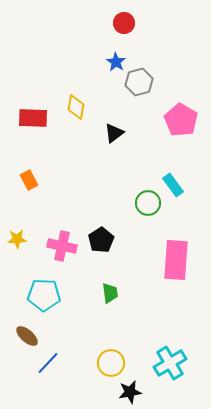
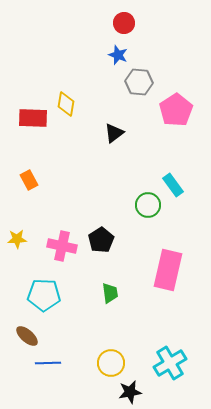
blue star: moved 2 px right, 7 px up; rotated 12 degrees counterclockwise
gray hexagon: rotated 20 degrees clockwise
yellow diamond: moved 10 px left, 3 px up
pink pentagon: moved 5 px left, 10 px up; rotated 8 degrees clockwise
green circle: moved 2 px down
pink rectangle: moved 8 px left, 10 px down; rotated 9 degrees clockwise
blue line: rotated 45 degrees clockwise
